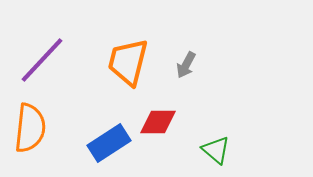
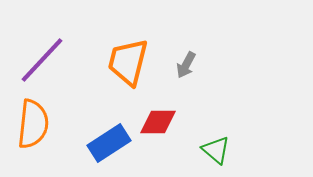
orange semicircle: moved 3 px right, 4 px up
